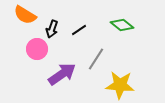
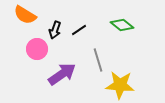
black arrow: moved 3 px right, 1 px down
gray line: moved 2 px right, 1 px down; rotated 50 degrees counterclockwise
